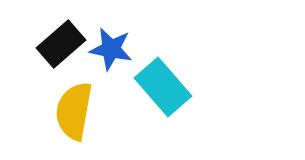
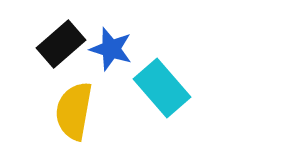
blue star: rotated 6 degrees clockwise
cyan rectangle: moved 1 px left, 1 px down
